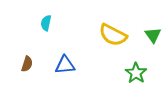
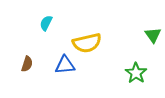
cyan semicircle: rotated 14 degrees clockwise
yellow semicircle: moved 26 px left, 8 px down; rotated 40 degrees counterclockwise
